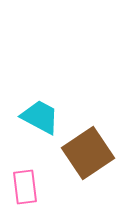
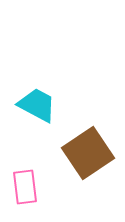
cyan trapezoid: moved 3 px left, 12 px up
